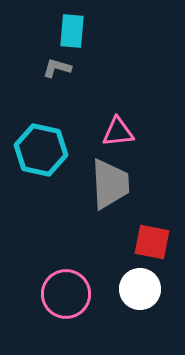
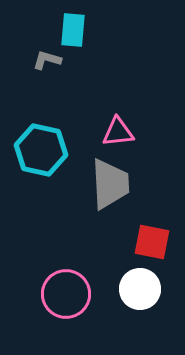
cyan rectangle: moved 1 px right, 1 px up
gray L-shape: moved 10 px left, 8 px up
